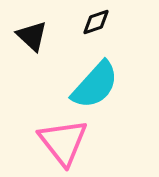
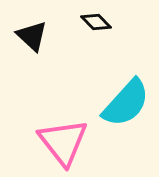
black diamond: rotated 64 degrees clockwise
cyan semicircle: moved 31 px right, 18 px down
